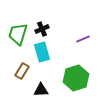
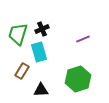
cyan rectangle: moved 3 px left
green hexagon: moved 2 px right, 1 px down
